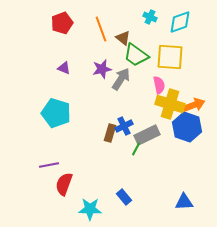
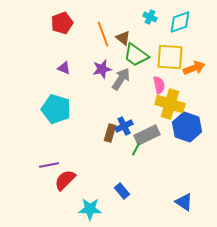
orange line: moved 2 px right, 5 px down
orange arrow: moved 37 px up
cyan pentagon: moved 4 px up
red semicircle: moved 1 px right, 4 px up; rotated 25 degrees clockwise
blue rectangle: moved 2 px left, 6 px up
blue triangle: rotated 36 degrees clockwise
